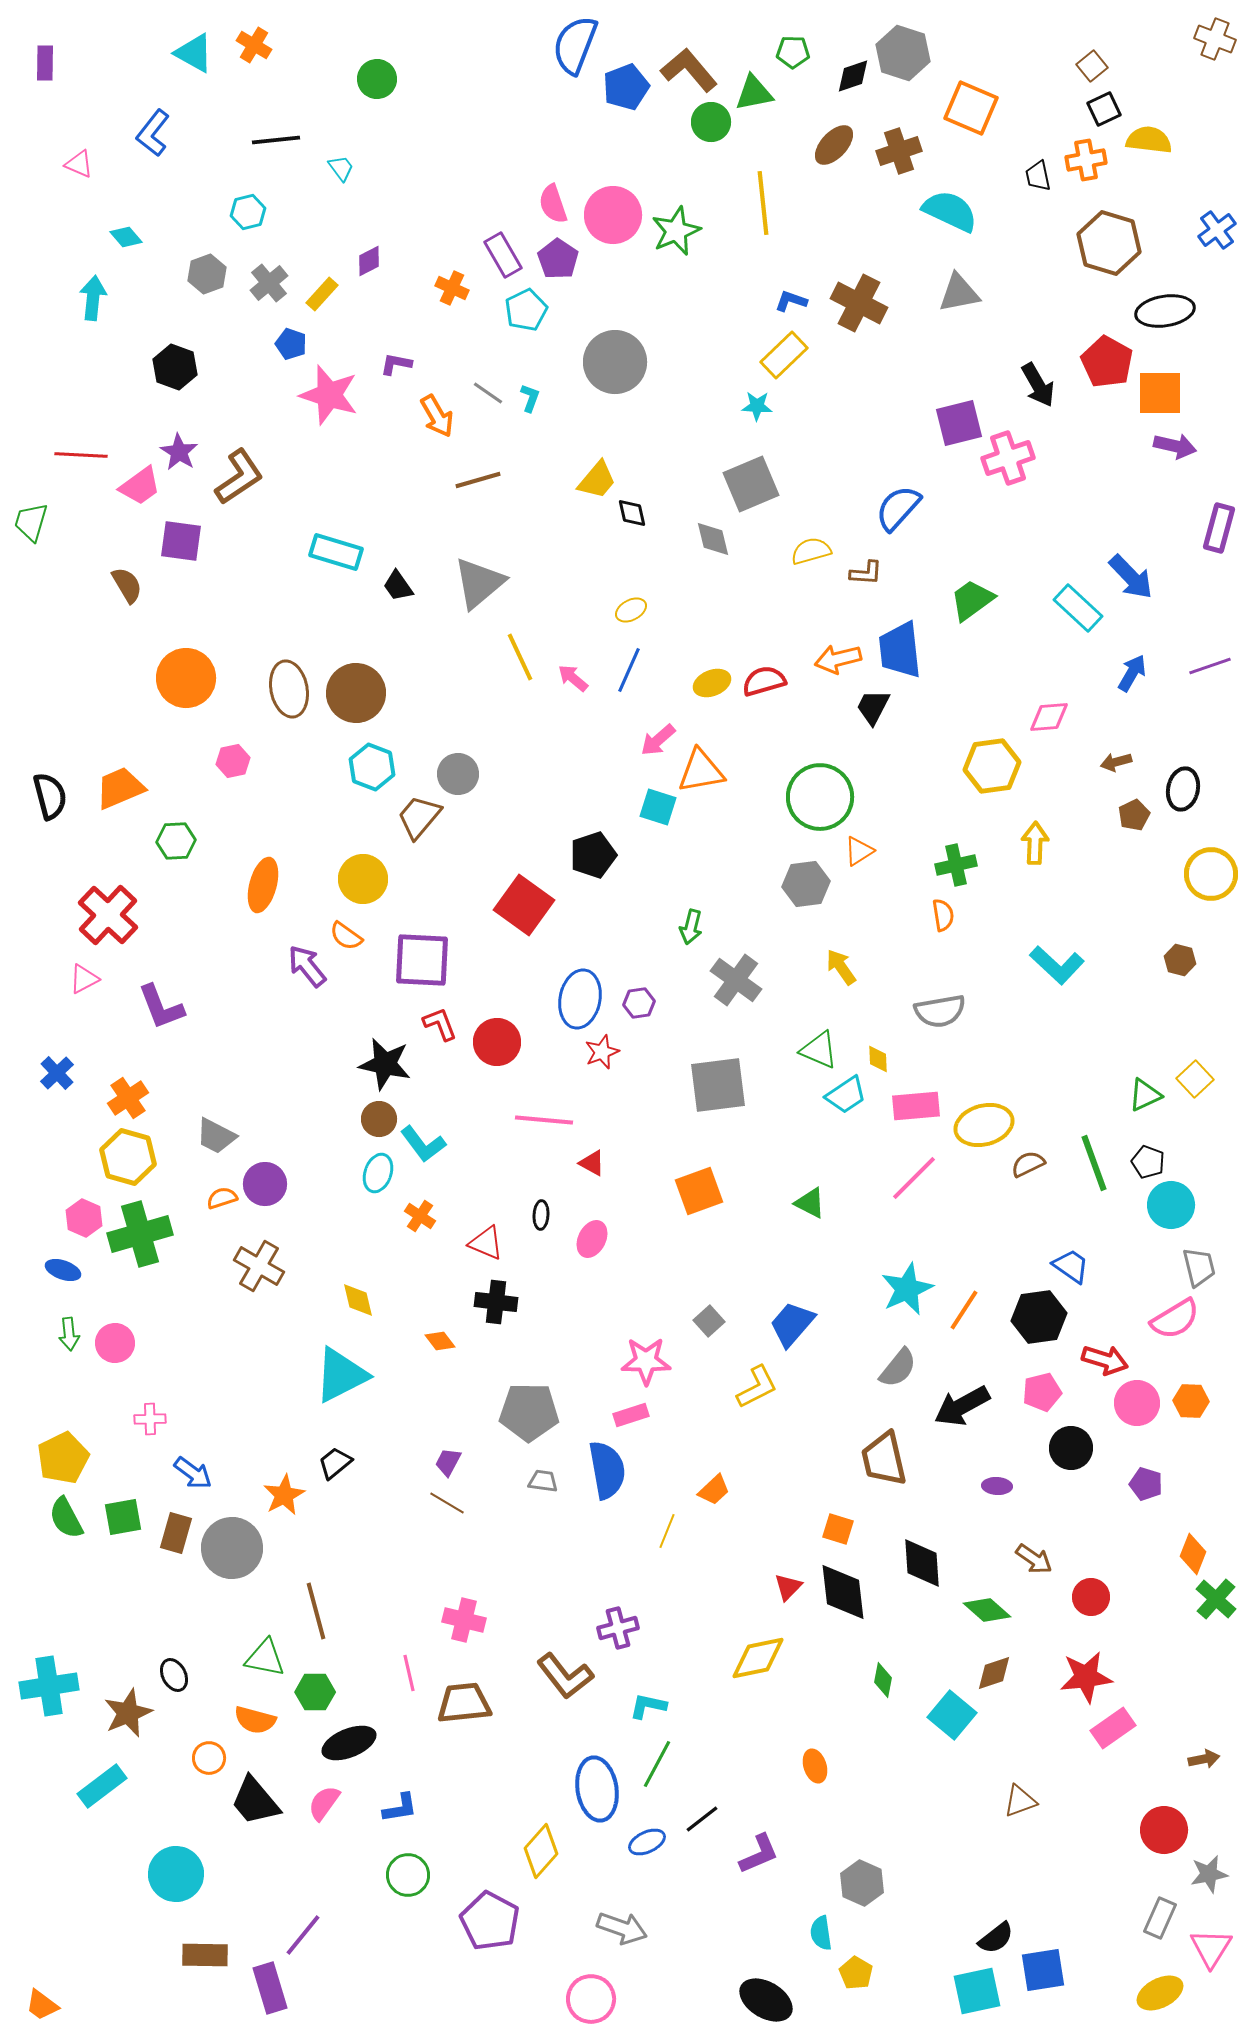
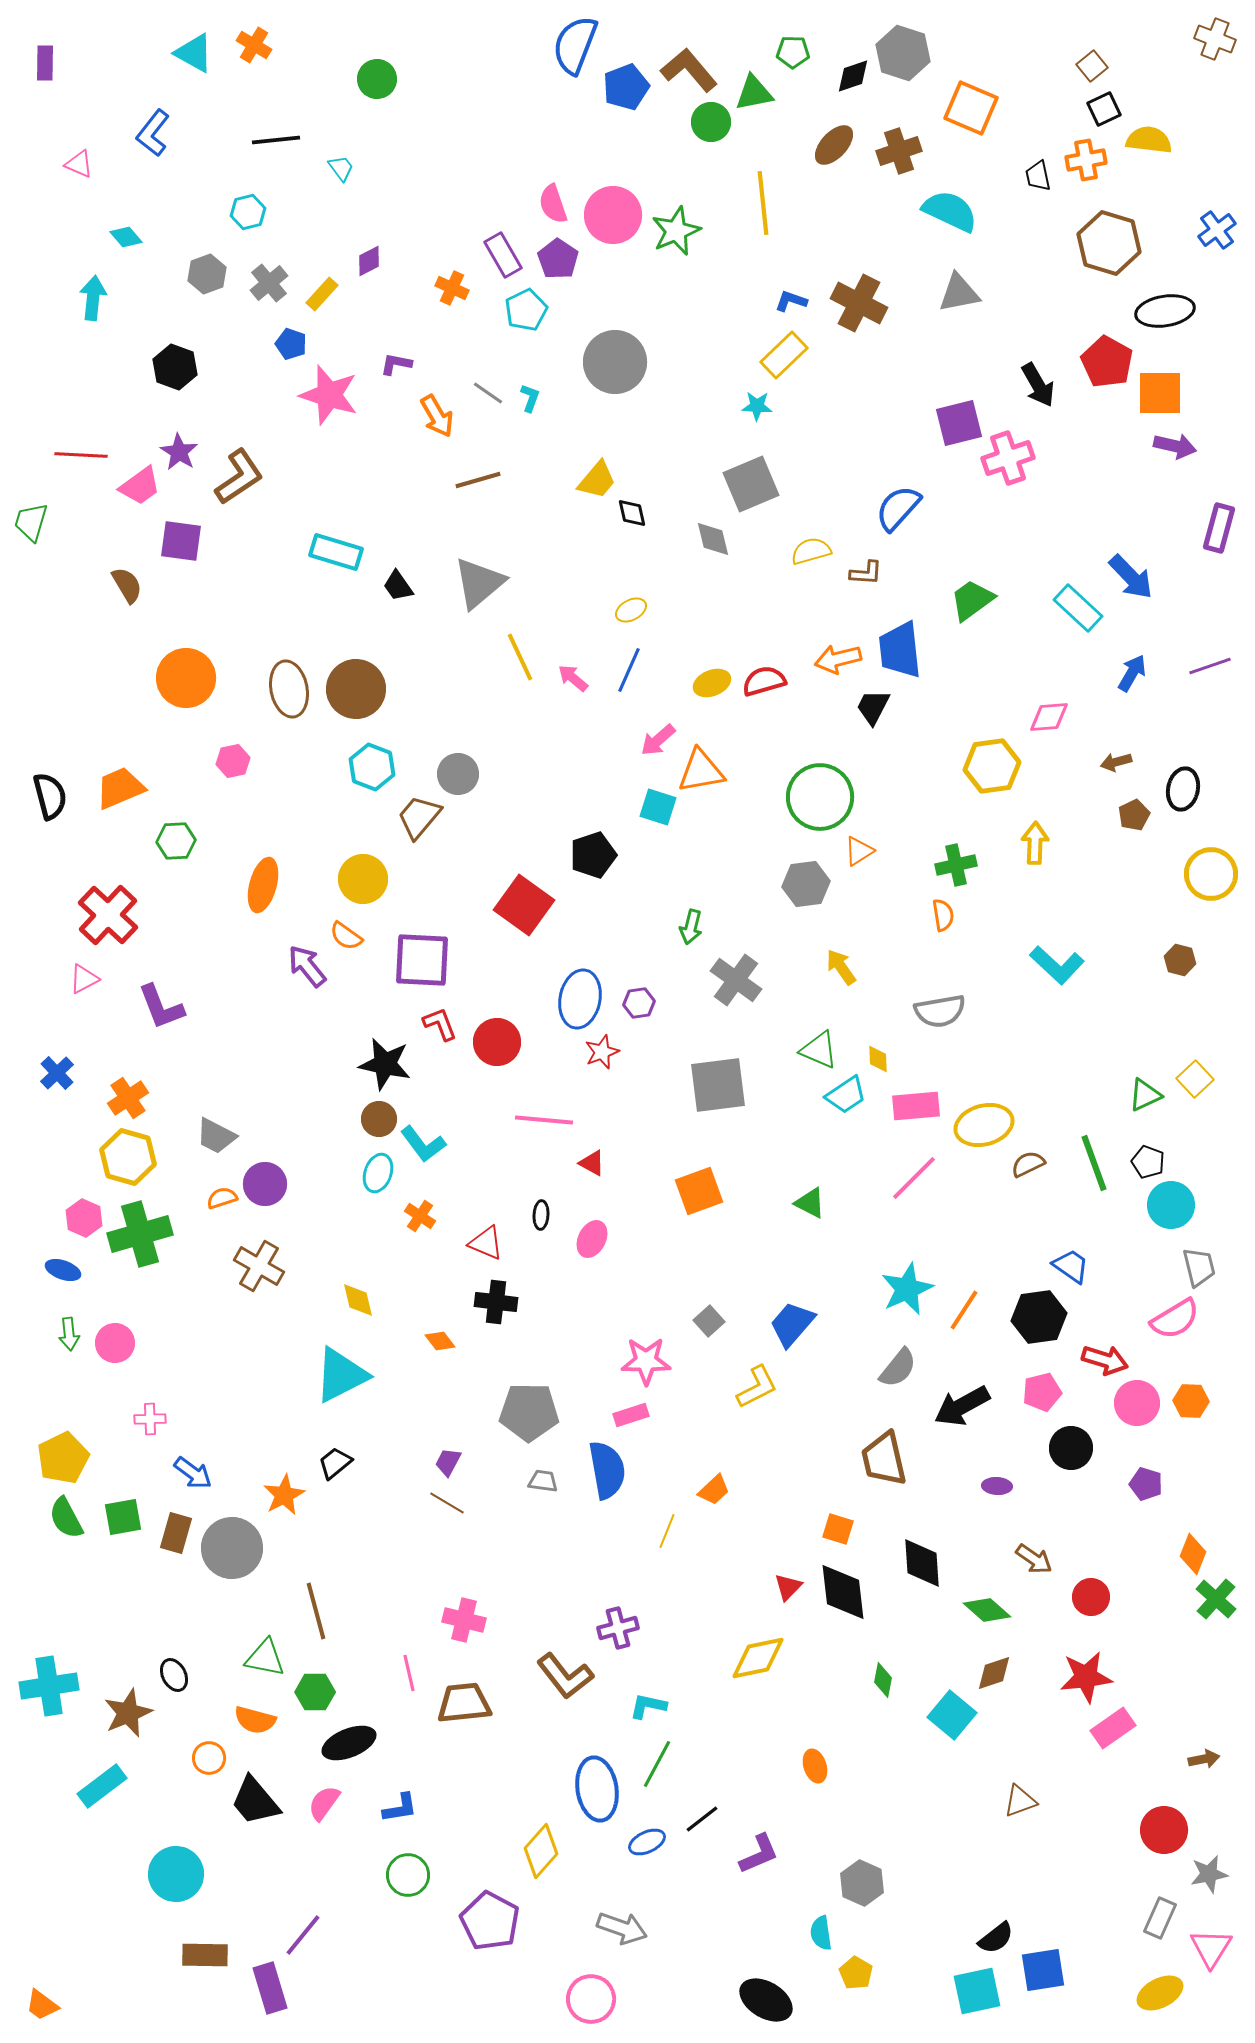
brown circle at (356, 693): moved 4 px up
